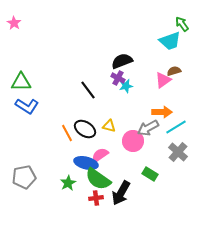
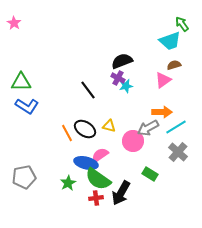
brown semicircle: moved 6 px up
